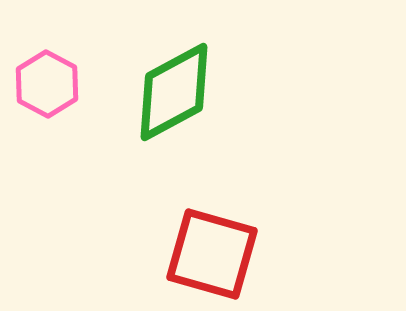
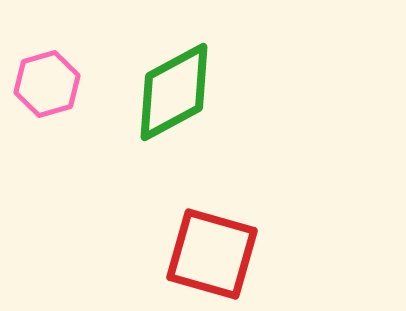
pink hexagon: rotated 16 degrees clockwise
